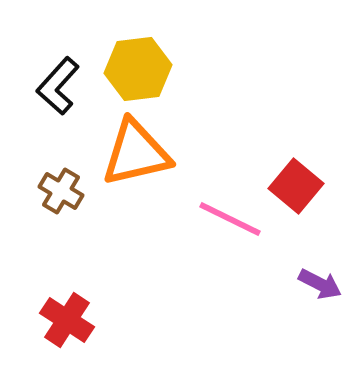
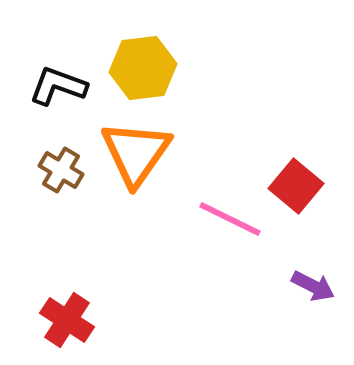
yellow hexagon: moved 5 px right, 1 px up
black L-shape: rotated 68 degrees clockwise
orange triangle: rotated 42 degrees counterclockwise
brown cross: moved 21 px up
purple arrow: moved 7 px left, 2 px down
